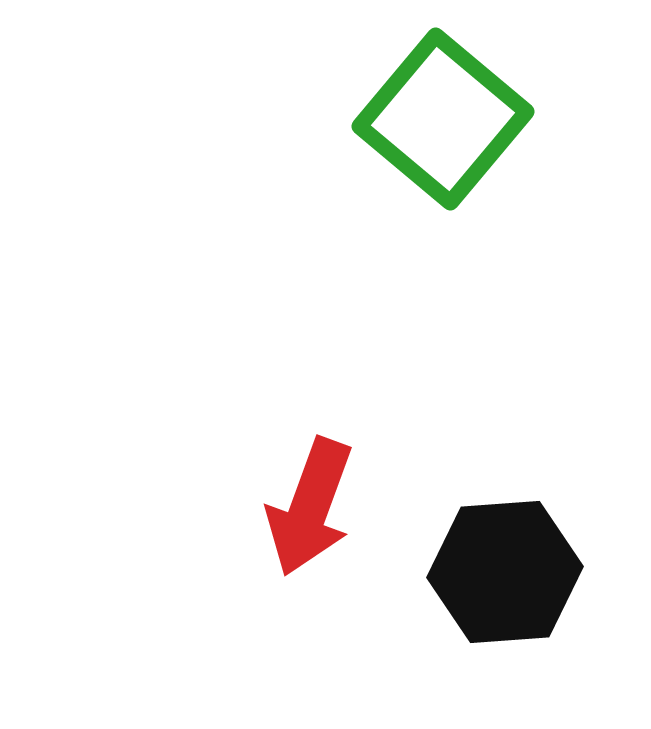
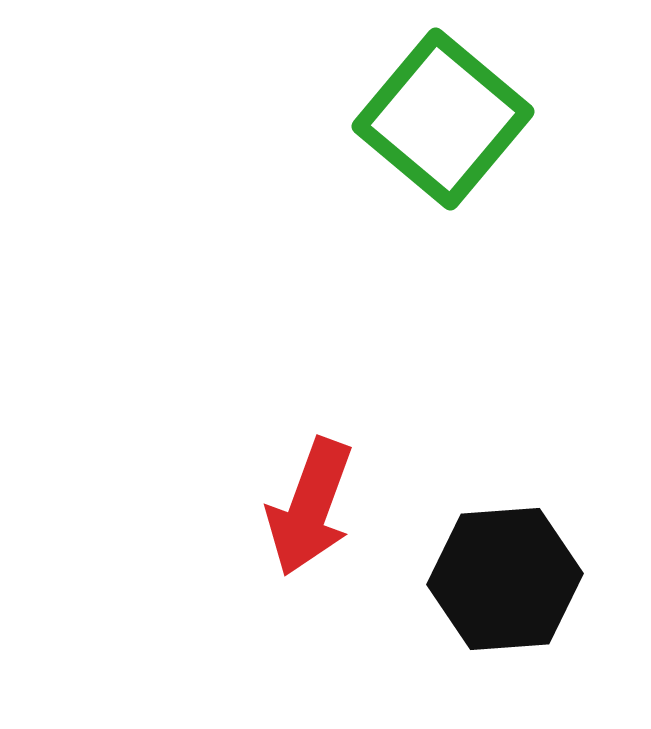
black hexagon: moved 7 px down
